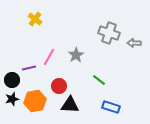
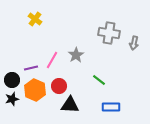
gray cross: rotated 10 degrees counterclockwise
gray arrow: rotated 80 degrees counterclockwise
pink line: moved 3 px right, 3 px down
purple line: moved 2 px right
orange hexagon: moved 11 px up; rotated 25 degrees counterclockwise
blue rectangle: rotated 18 degrees counterclockwise
